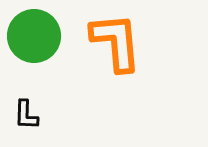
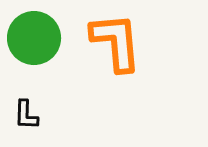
green circle: moved 2 px down
